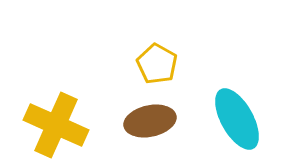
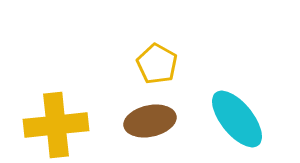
cyan ellipse: rotated 10 degrees counterclockwise
yellow cross: rotated 30 degrees counterclockwise
